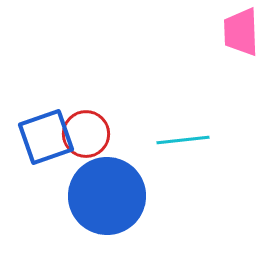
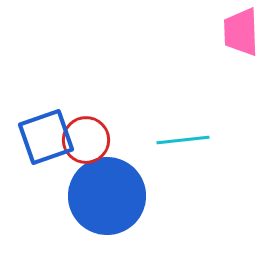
red circle: moved 6 px down
